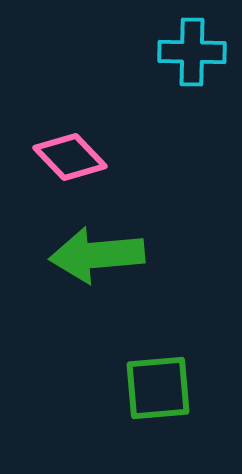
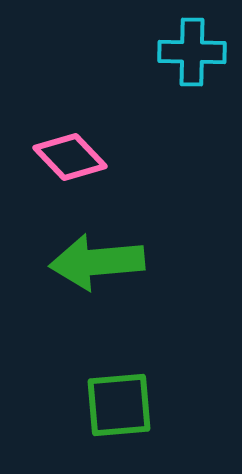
green arrow: moved 7 px down
green square: moved 39 px left, 17 px down
